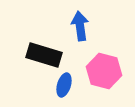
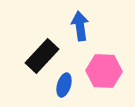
black rectangle: moved 2 px left, 1 px down; rotated 64 degrees counterclockwise
pink hexagon: rotated 12 degrees counterclockwise
